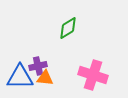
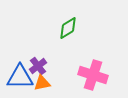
purple cross: rotated 24 degrees counterclockwise
orange triangle: moved 3 px left, 5 px down; rotated 18 degrees counterclockwise
